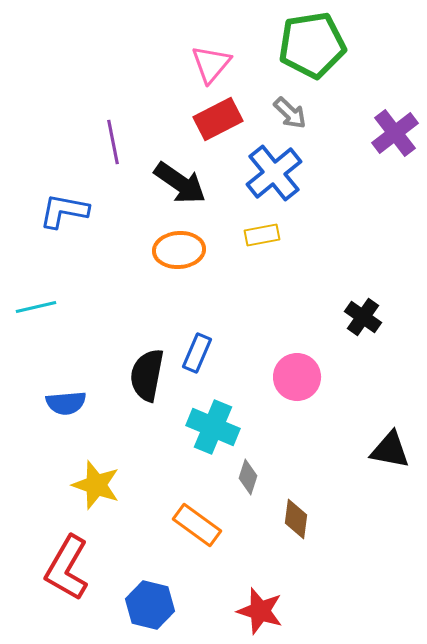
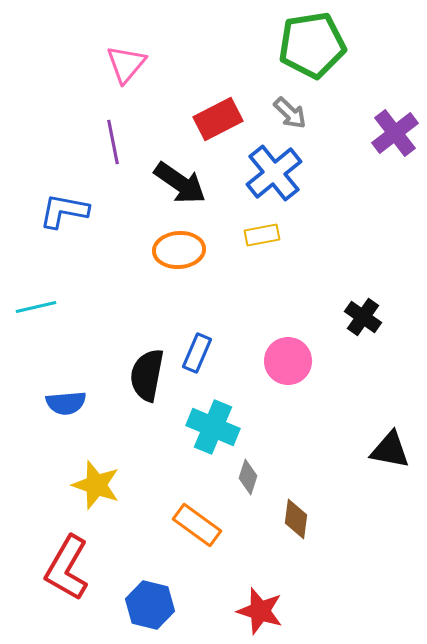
pink triangle: moved 85 px left
pink circle: moved 9 px left, 16 px up
